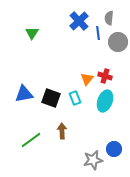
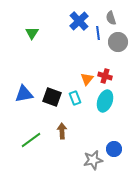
gray semicircle: moved 2 px right; rotated 24 degrees counterclockwise
black square: moved 1 px right, 1 px up
